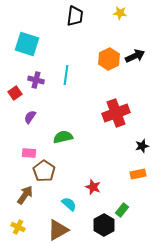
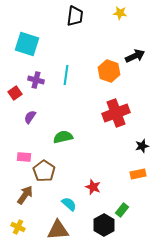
orange hexagon: moved 12 px down; rotated 15 degrees counterclockwise
pink rectangle: moved 5 px left, 4 px down
brown triangle: rotated 25 degrees clockwise
